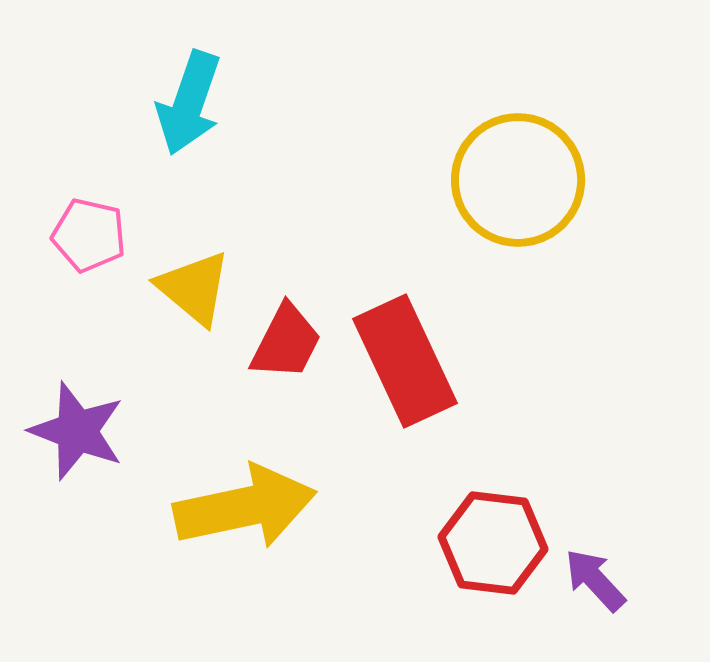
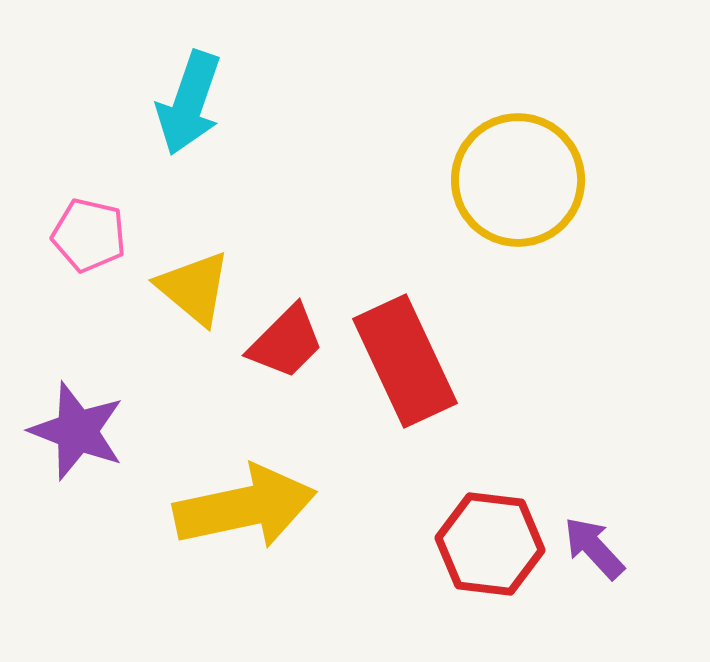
red trapezoid: rotated 18 degrees clockwise
red hexagon: moved 3 px left, 1 px down
purple arrow: moved 1 px left, 32 px up
